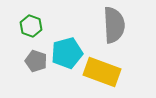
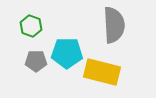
cyan pentagon: rotated 16 degrees clockwise
gray pentagon: rotated 20 degrees counterclockwise
yellow rectangle: rotated 6 degrees counterclockwise
